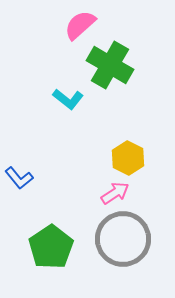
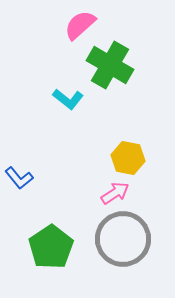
yellow hexagon: rotated 16 degrees counterclockwise
